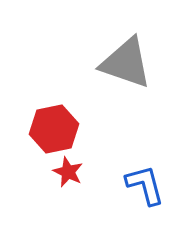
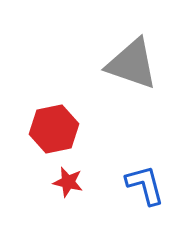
gray triangle: moved 6 px right, 1 px down
red star: moved 10 px down; rotated 12 degrees counterclockwise
